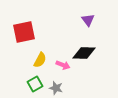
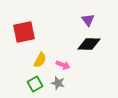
black diamond: moved 5 px right, 9 px up
gray star: moved 2 px right, 5 px up
